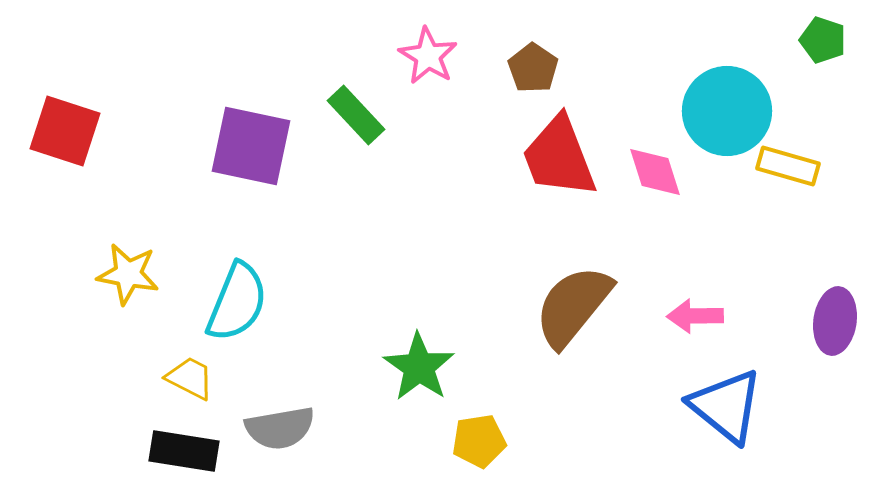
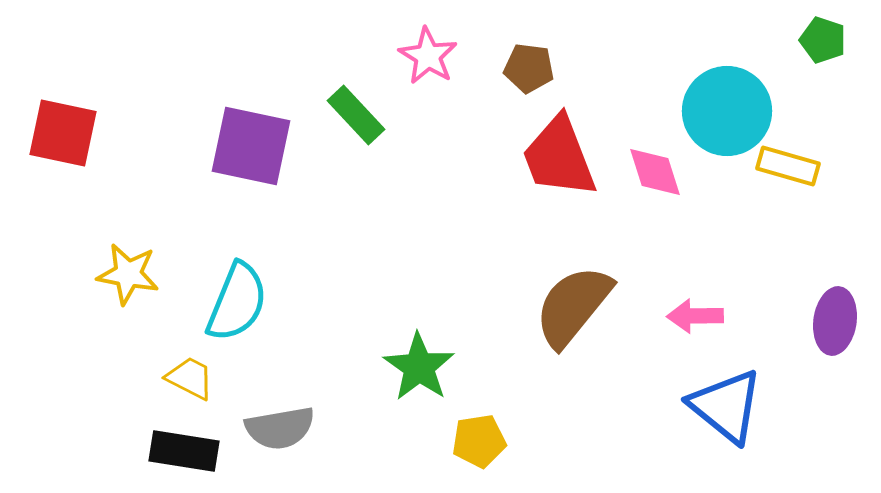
brown pentagon: moved 4 px left; rotated 27 degrees counterclockwise
red square: moved 2 px left, 2 px down; rotated 6 degrees counterclockwise
